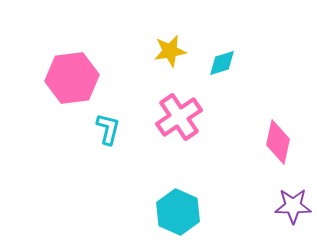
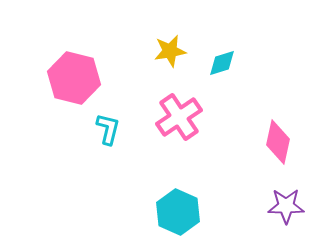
pink hexagon: moved 2 px right; rotated 21 degrees clockwise
purple star: moved 7 px left
